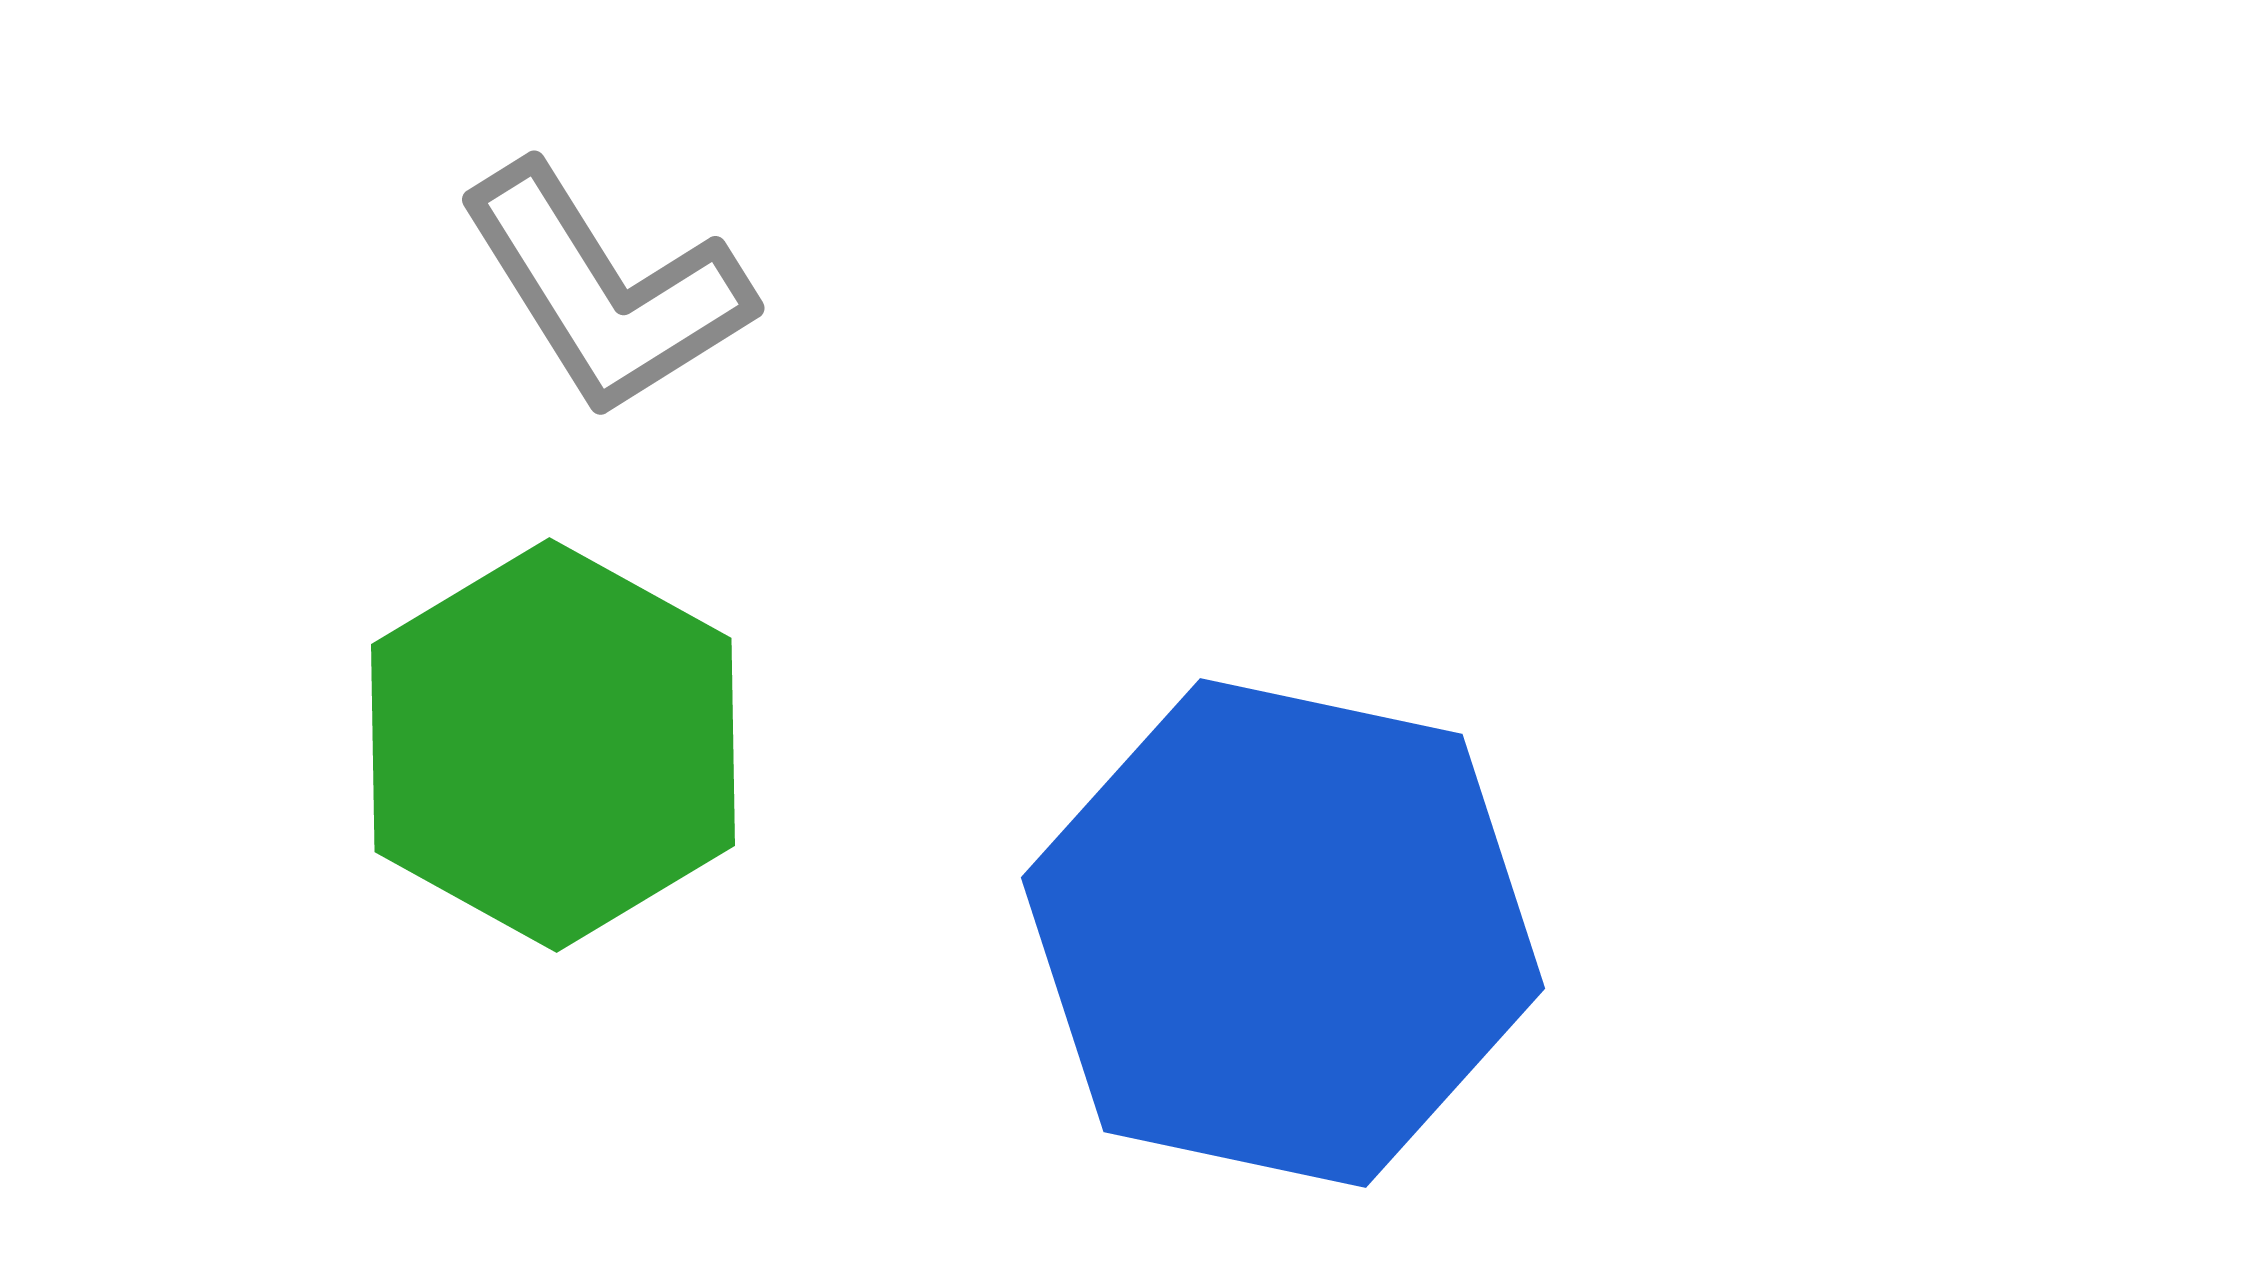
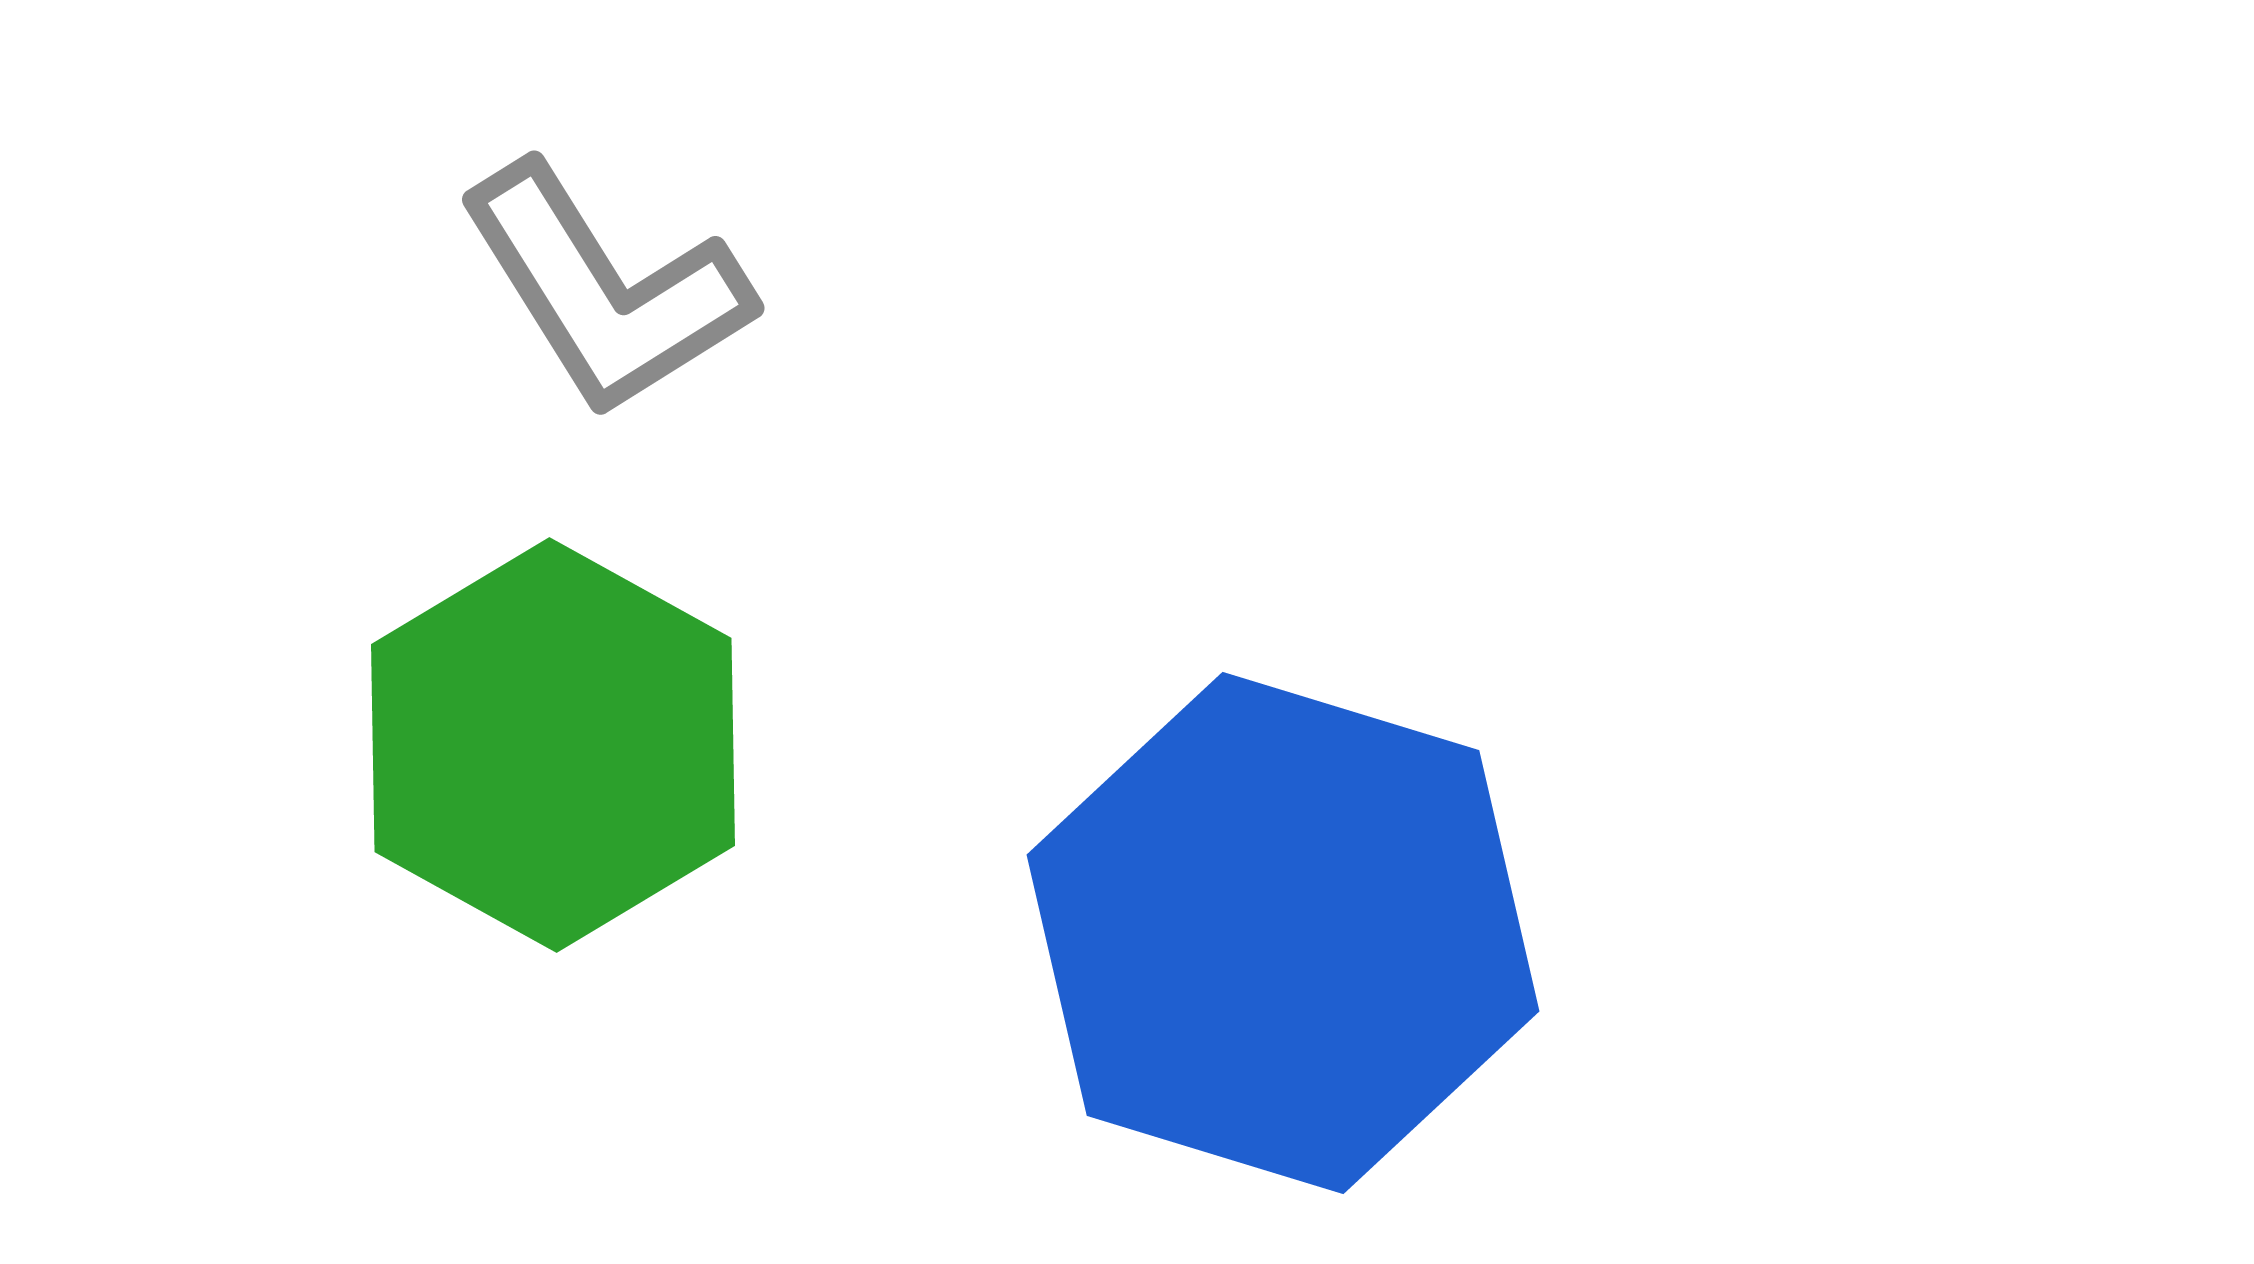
blue hexagon: rotated 5 degrees clockwise
